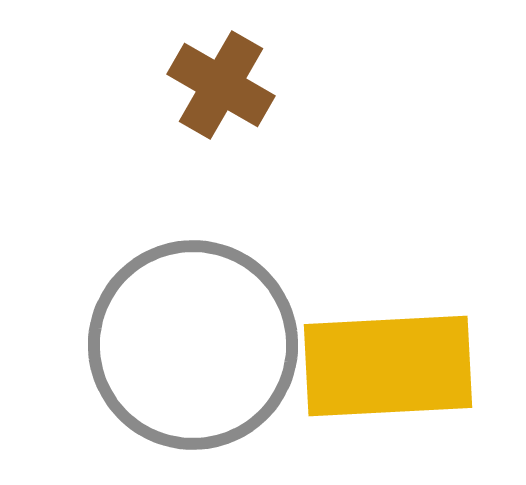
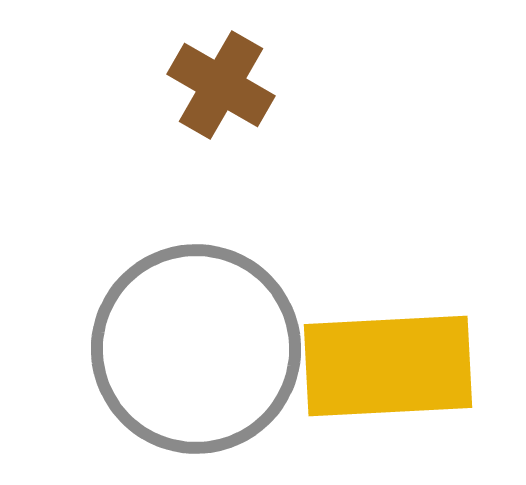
gray circle: moved 3 px right, 4 px down
